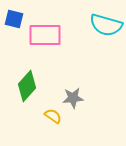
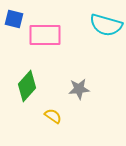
gray star: moved 6 px right, 9 px up
